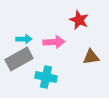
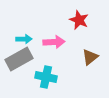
brown triangle: moved 1 px left; rotated 30 degrees counterclockwise
